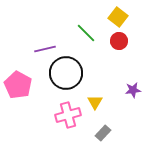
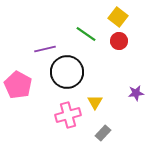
green line: moved 1 px down; rotated 10 degrees counterclockwise
black circle: moved 1 px right, 1 px up
purple star: moved 3 px right, 3 px down
